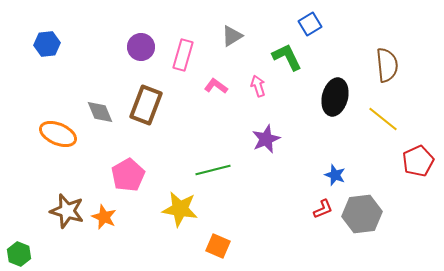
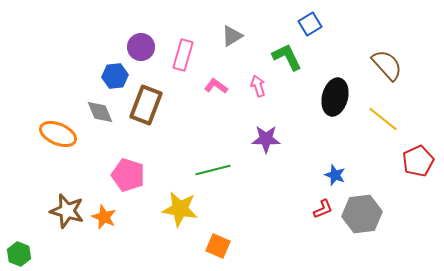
blue hexagon: moved 68 px right, 32 px down
brown semicircle: rotated 36 degrees counterclockwise
purple star: rotated 24 degrees clockwise
pink pentagon: rotated 24 degrees counterclockwise
